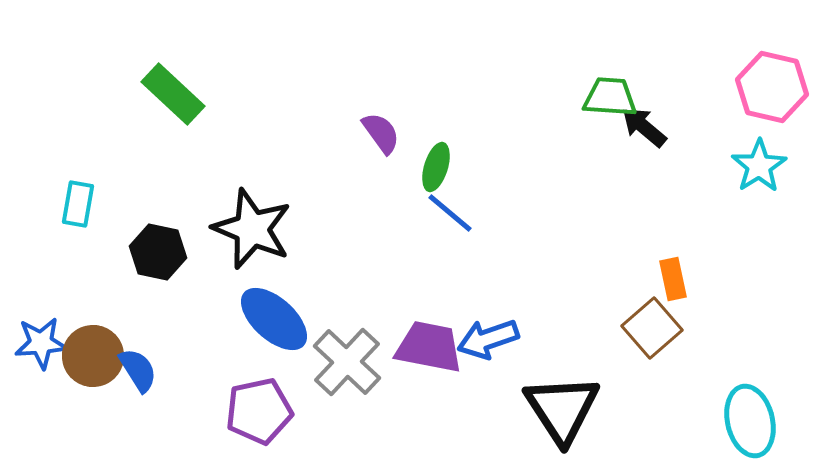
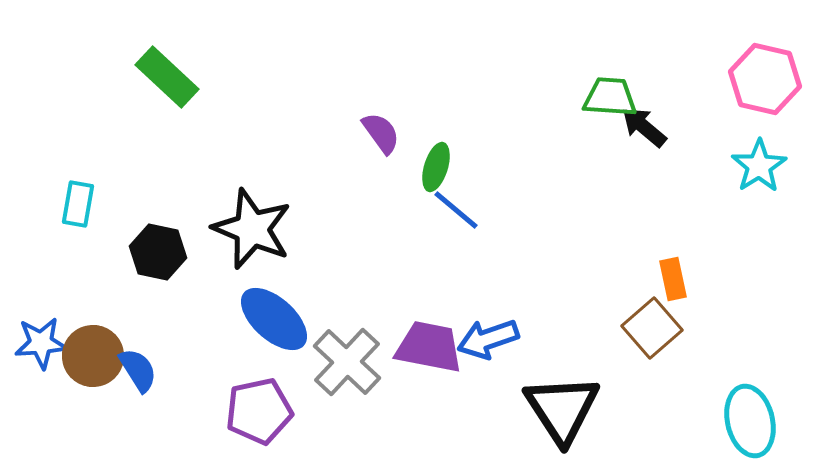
pink hexagon: moved 7 px left, 8 px up
green rectangle: moved 6 px left, 17 px up
blue line: moved 6 px right, 3 px up
